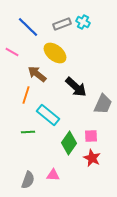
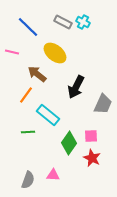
gray rectangle: moved 1 px right, 2 px up; rotated 48 degrees clockwise
pink line: rotated 16 degrees counterclockwise
black arrow: rotated 75 degrees clockwise
orange line: rotated 18 degrees clockwise
